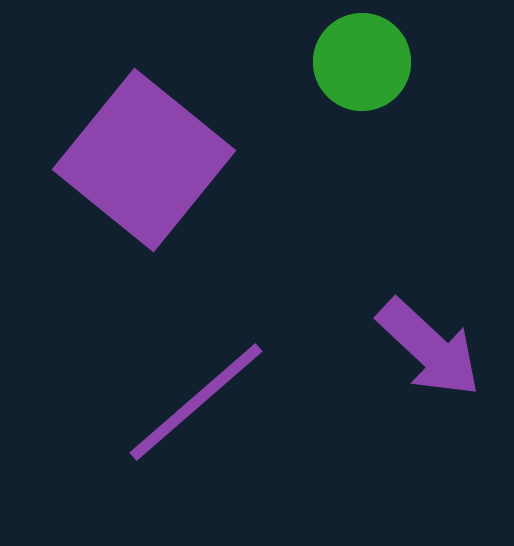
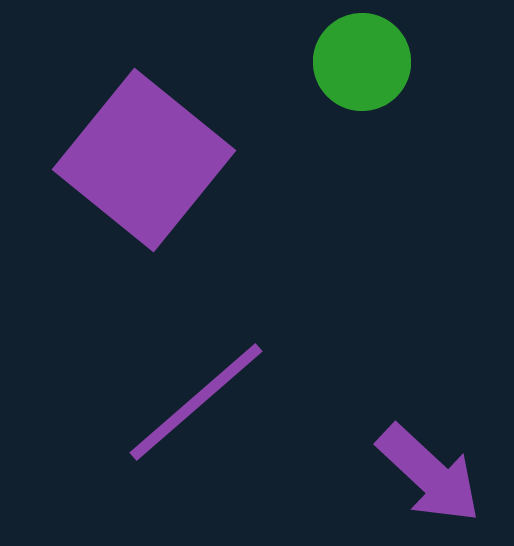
purple arrow: moved 126 px down
